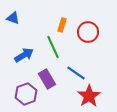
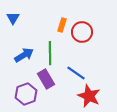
blue triangle: rotated 40 degrees clockwise
red circle: moved 6 px left
green line: moved 3 px left, 6 px down; rotated 25 degrees clockwise
purple rectangle: moved 1 px left
red star: rotated 15 degrees counterclockwise
